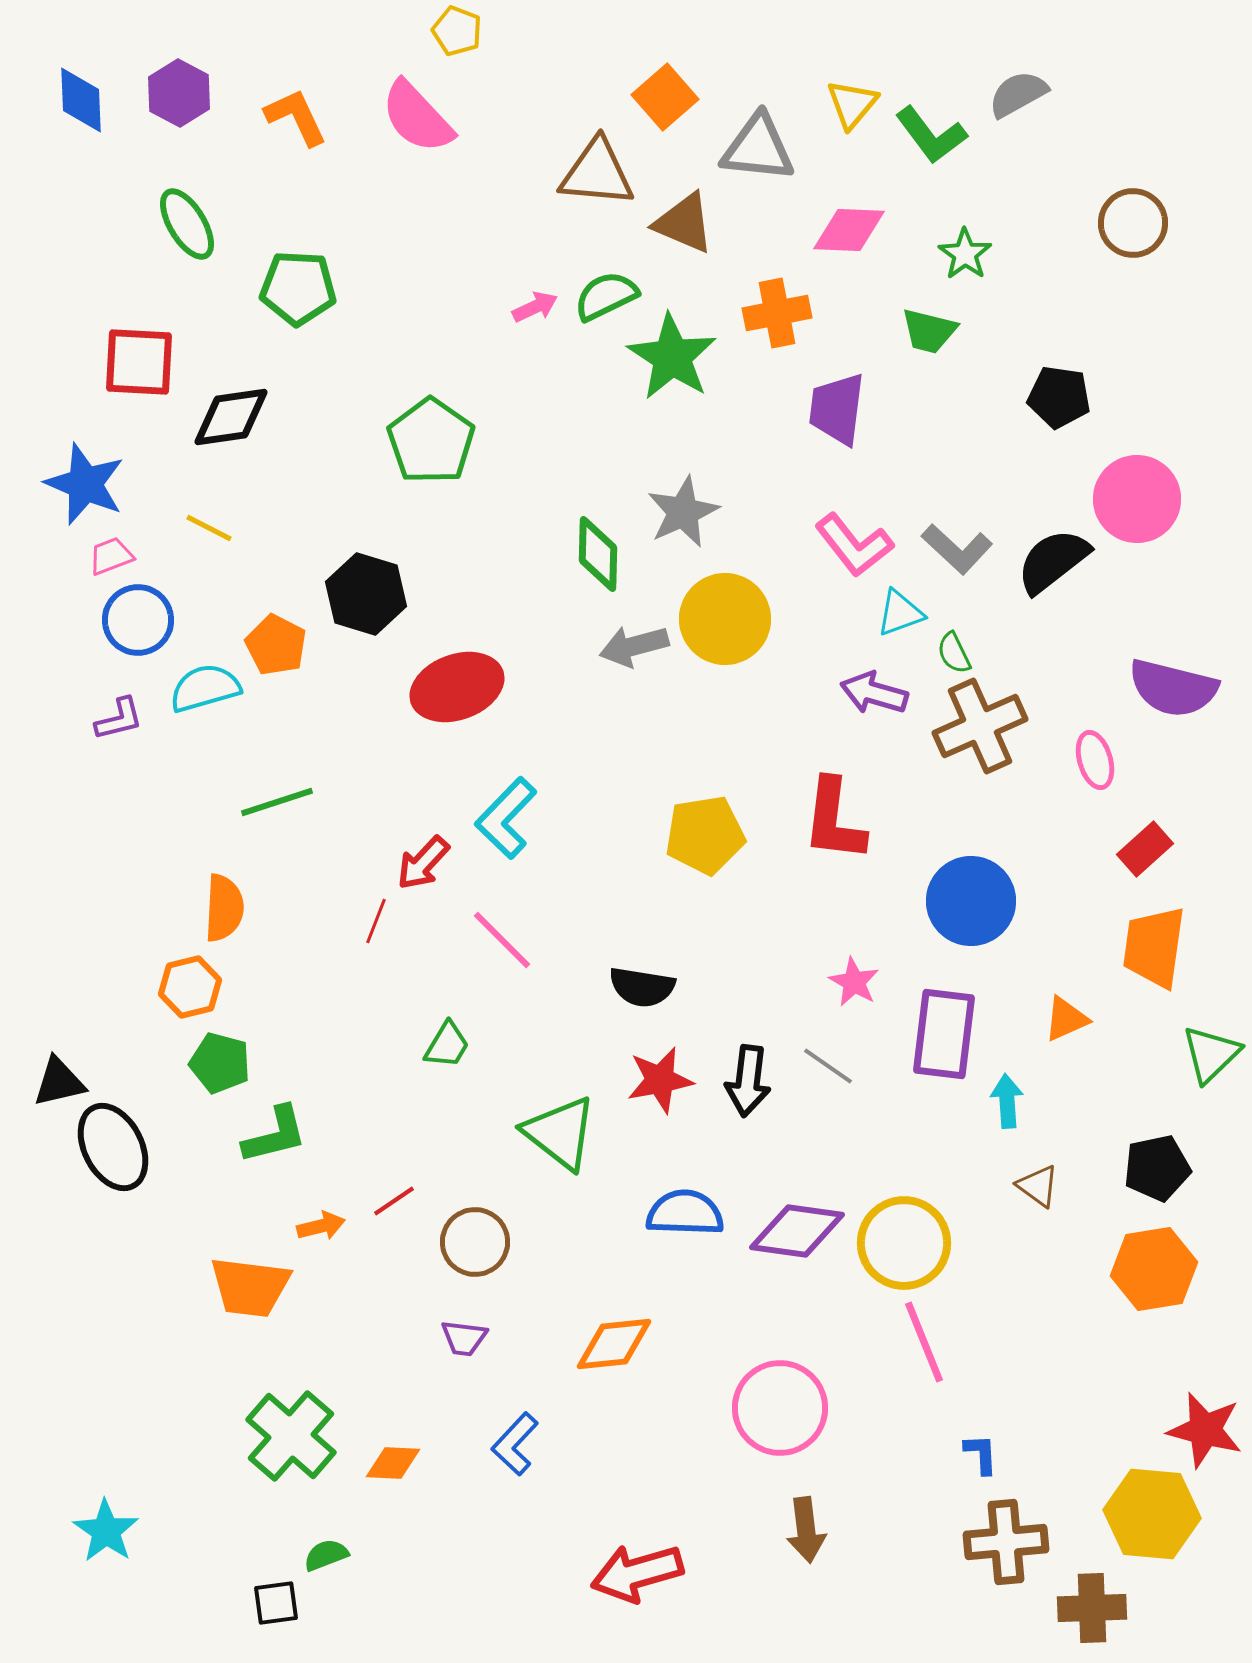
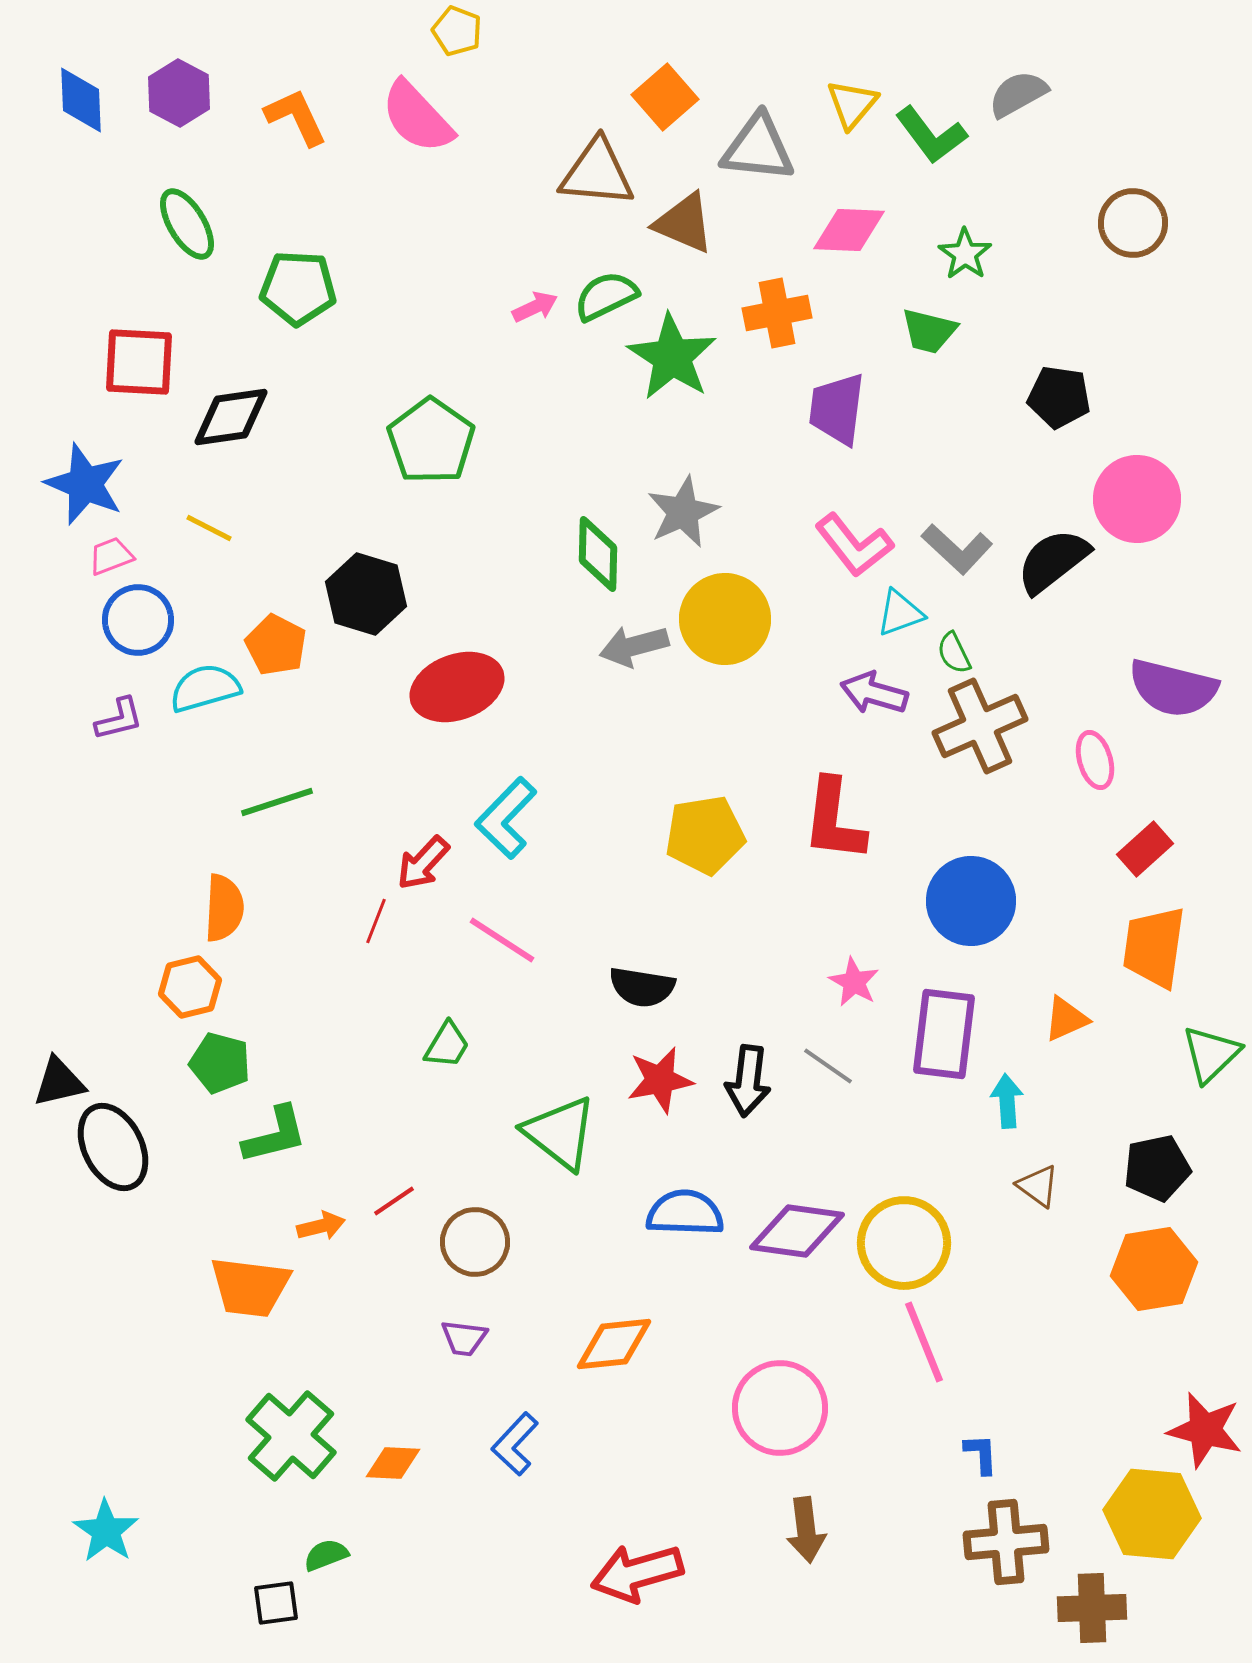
pink line at (502, 940): rotated 12 degrees counterclockwise
